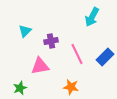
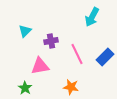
green star: moved 5 px right; rotated 16 degrees counterclockwise
